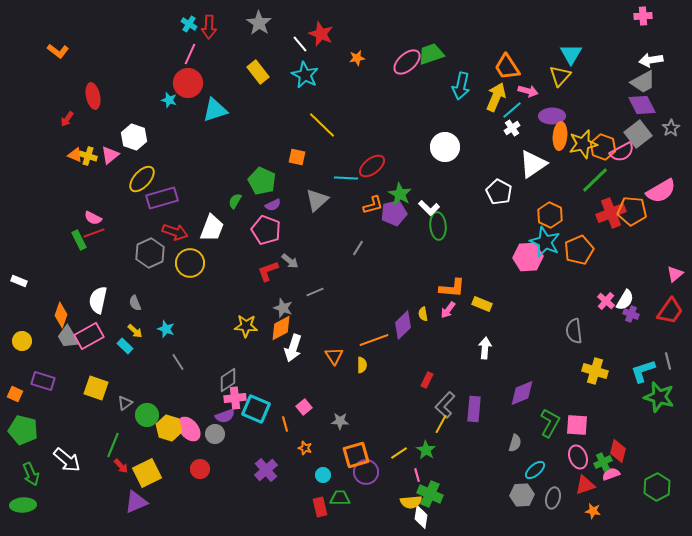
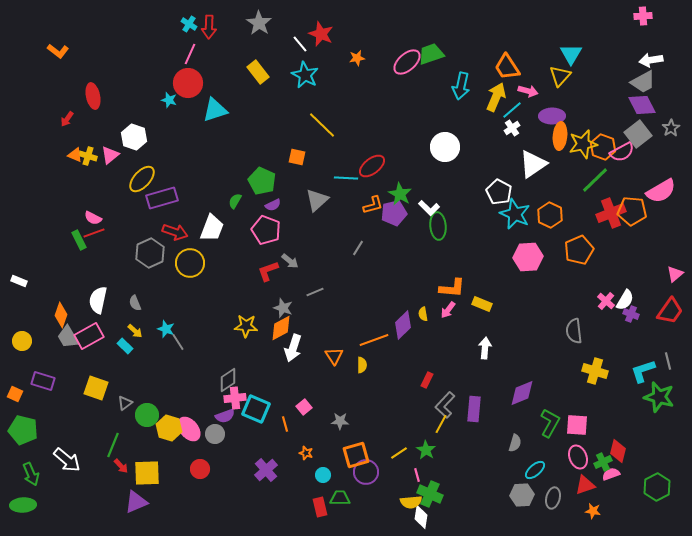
cyan star at (545, 242): moved 30 px left, 28 px up
gray line at (178, 362): moved 20 px up
orange star at (305, 448): moved 1 px right, 5 px down
yellow square at (147, 473): rotated 24 degrees clockwise
